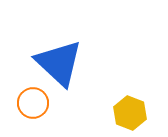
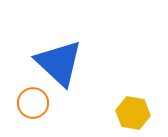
yellow hexagon: moved 3 px right; rotated 12 degrees counterclockwise
